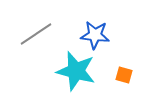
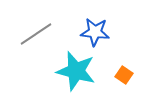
blue star: moved 3 px up
orange square: rotated 18 degrees clockwise
